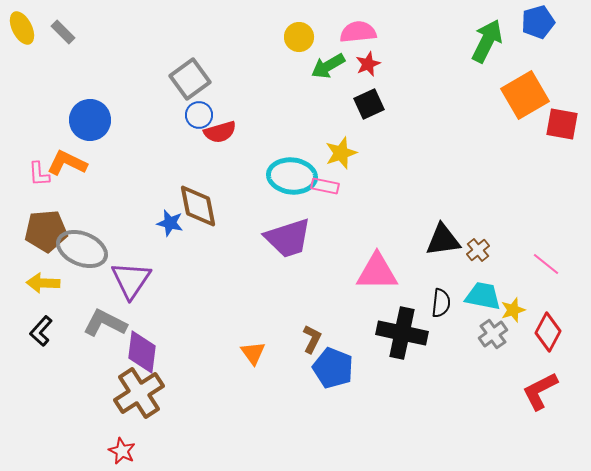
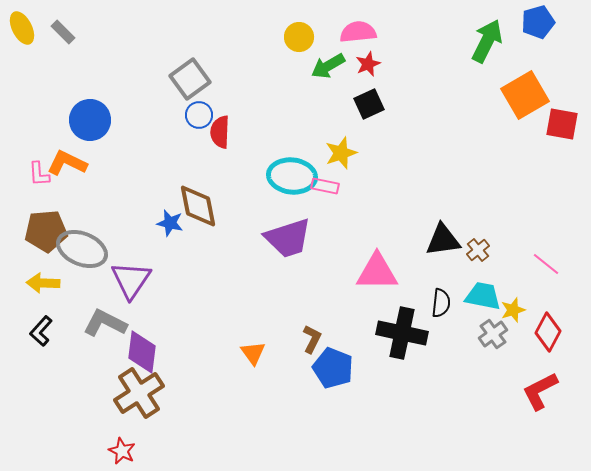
red semicircle at (220, 132): rotated 108 degrees clockwise
